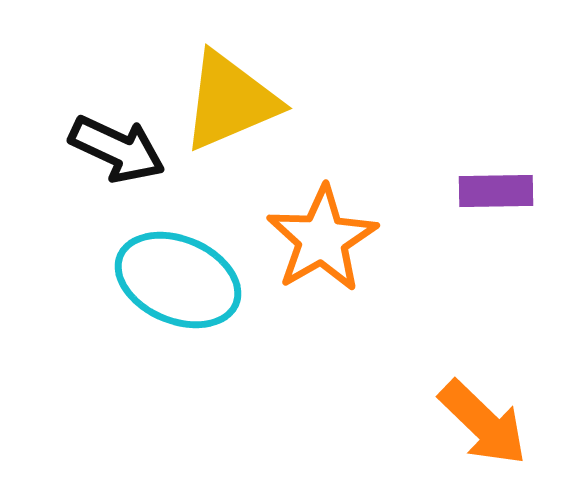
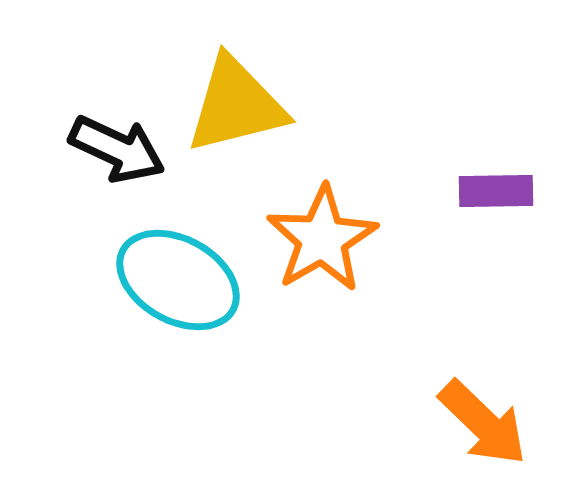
yellow triangle: moved 6 px right, 4 px down; rotated 9 degrees clockwise
cyan ellipse: rotated 6 degrees clockwise
